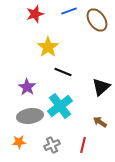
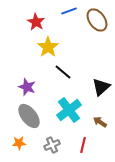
red star: moved 1 px right, 8 px down; rotated 24 degrees counterclockwise
black line: rotated 18 degrees clockwise
purple star: rotated 12 degrees counterclockwise
cyan cross: moved 9 px right, 4 px down
gray ellipse: moved 1 px left; rotated 60 degrees clockwise
orange star: moved 1 px down
